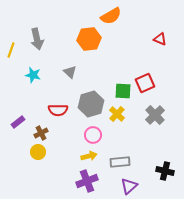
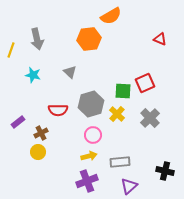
gray cross: moved 5 px left, 3 px down
